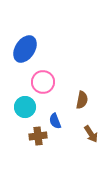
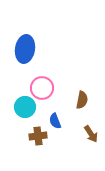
blue ellipse: rotated 24 degrees counterclockwise
pink circle: moved 1 px left, 6 px down
